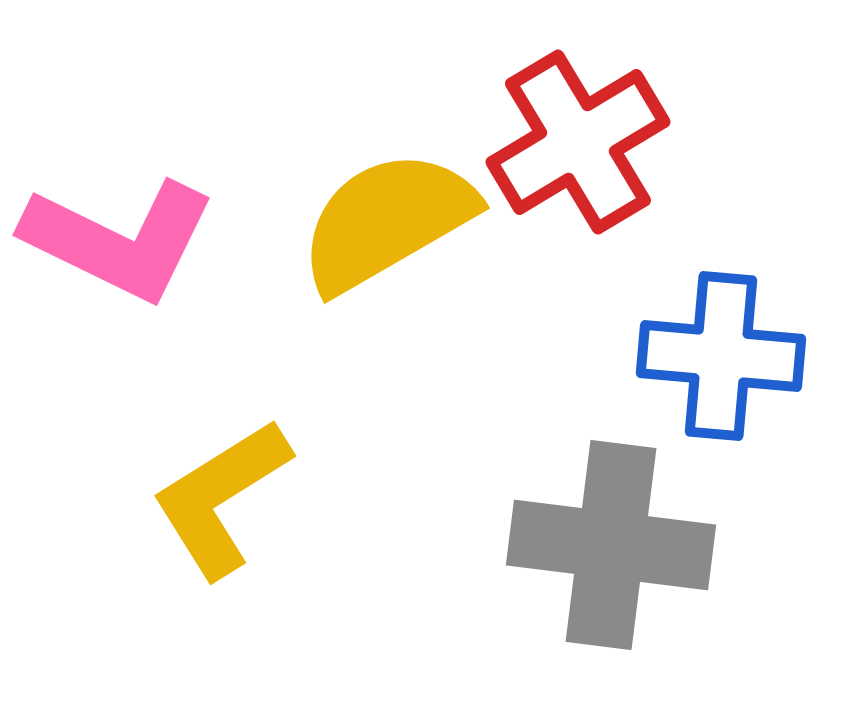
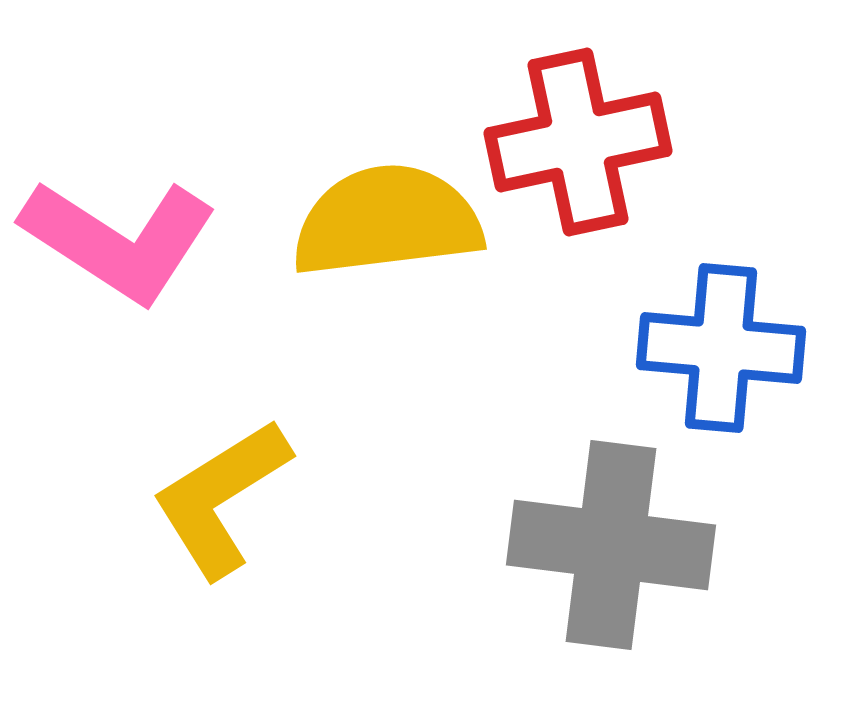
red cross: rotated 19 degrees clockwise
yellow semicircle: rotated 23 degrees clockwise
pink L-shape: rotated 7 degrees clockwise
blue cross: moved 8 px up
